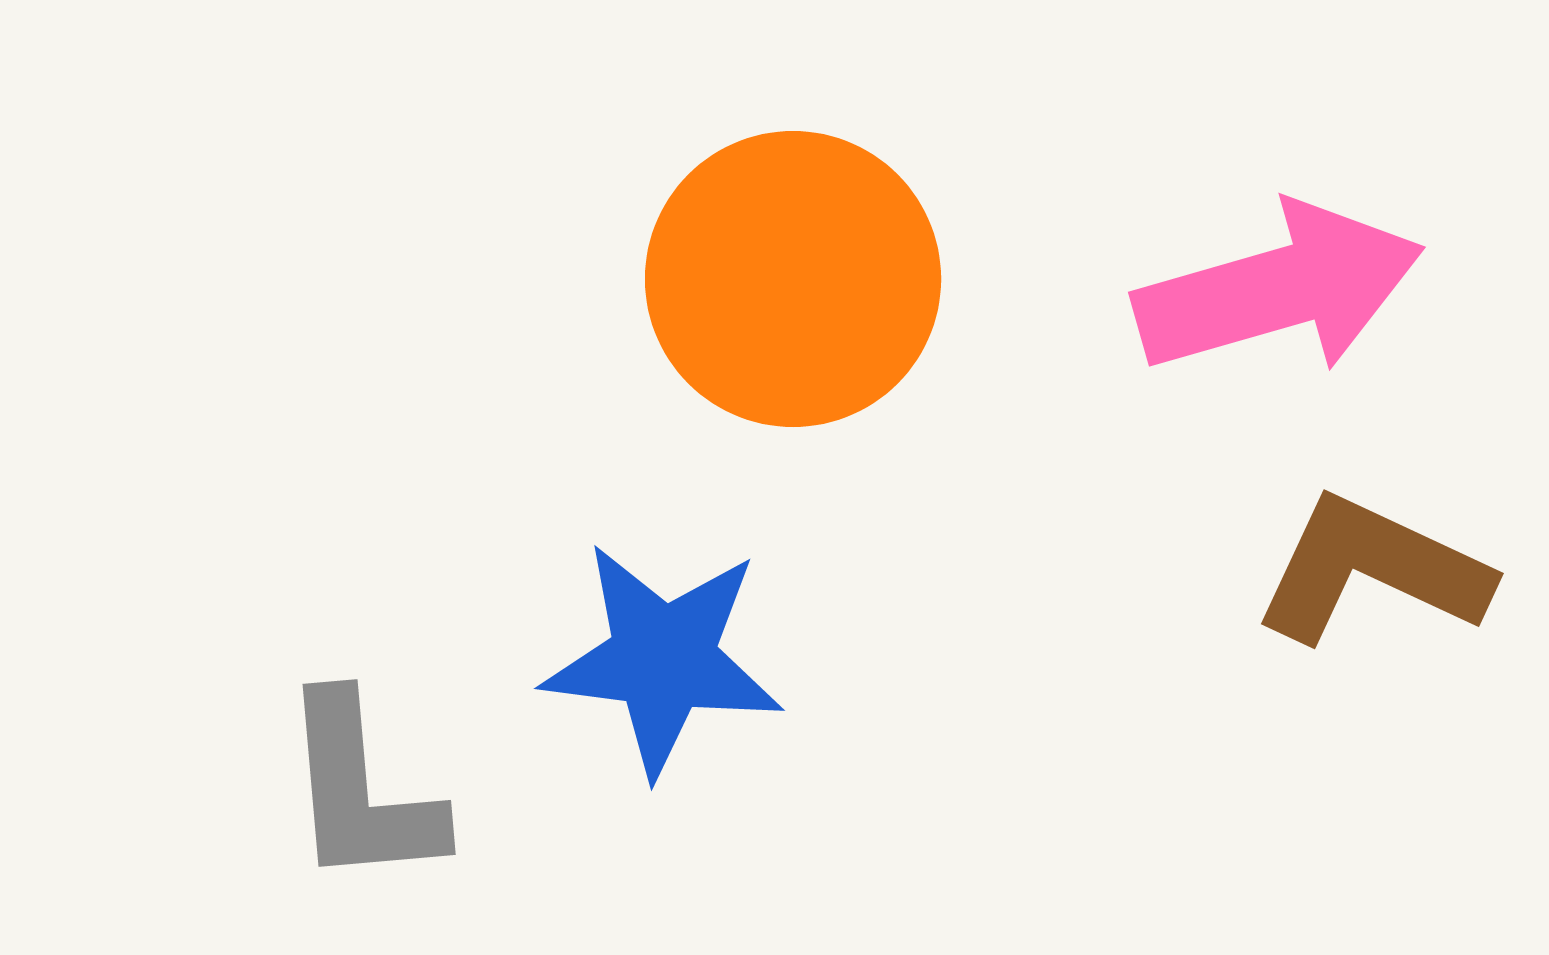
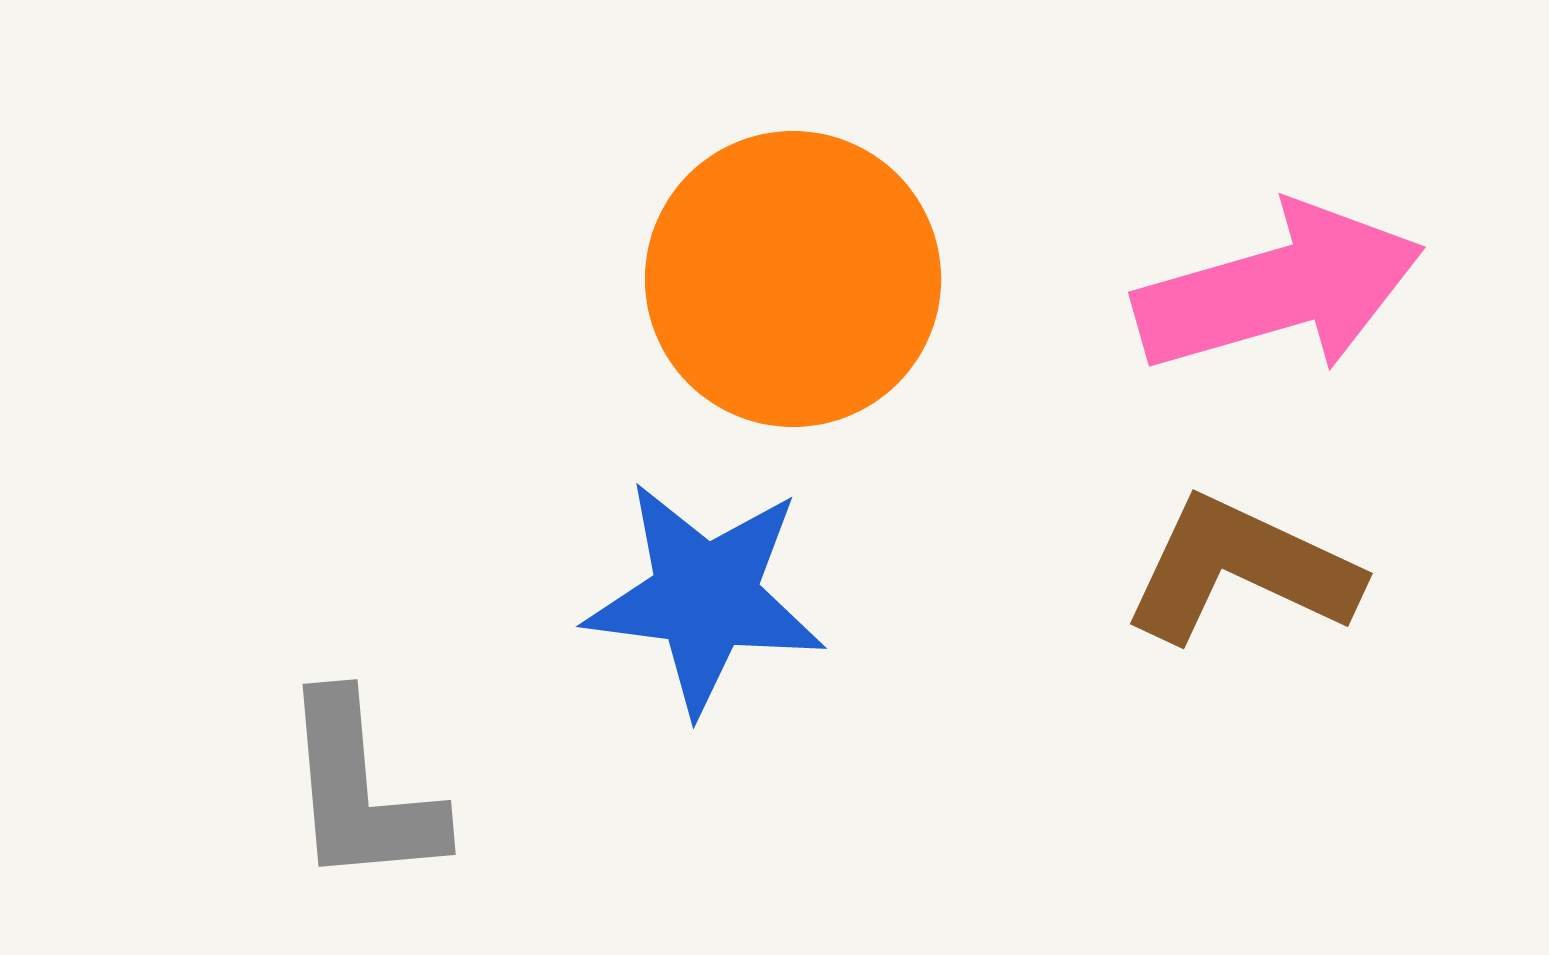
brown L-shape: moved 131 px left
blue star: moved 42 px right, 62 px up
